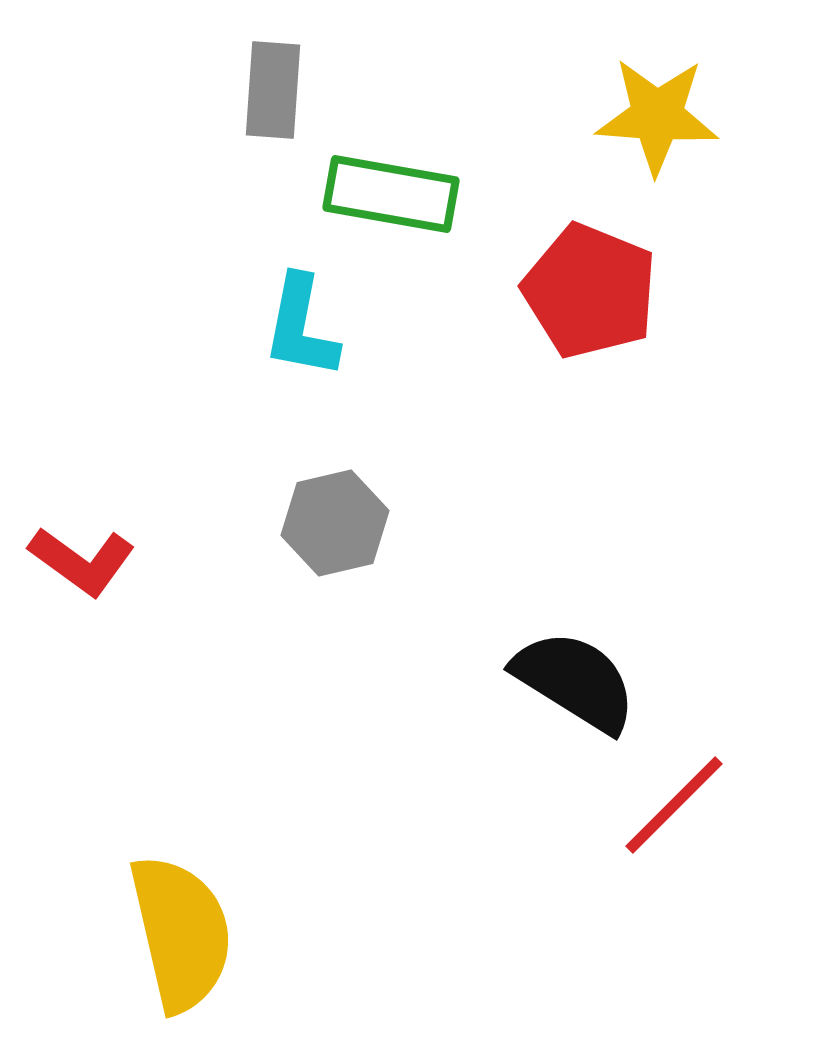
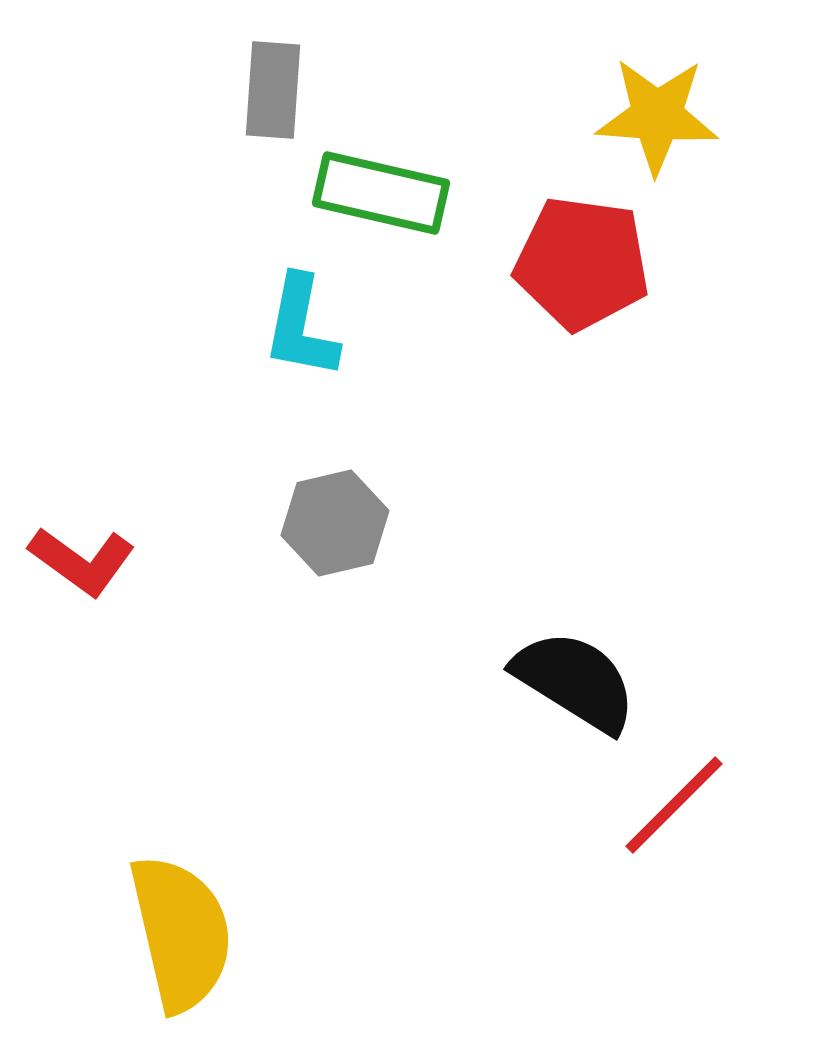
green rectangle: moved 10 px left, 1 px up; rotated 3 degrees clockwise
red pentagon: moved 8 px left, 28 px up; rotated 14 degrees counterclockwise
